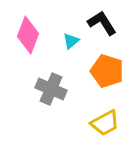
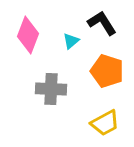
gray cross: rotated 20 degrees counterclockwise
